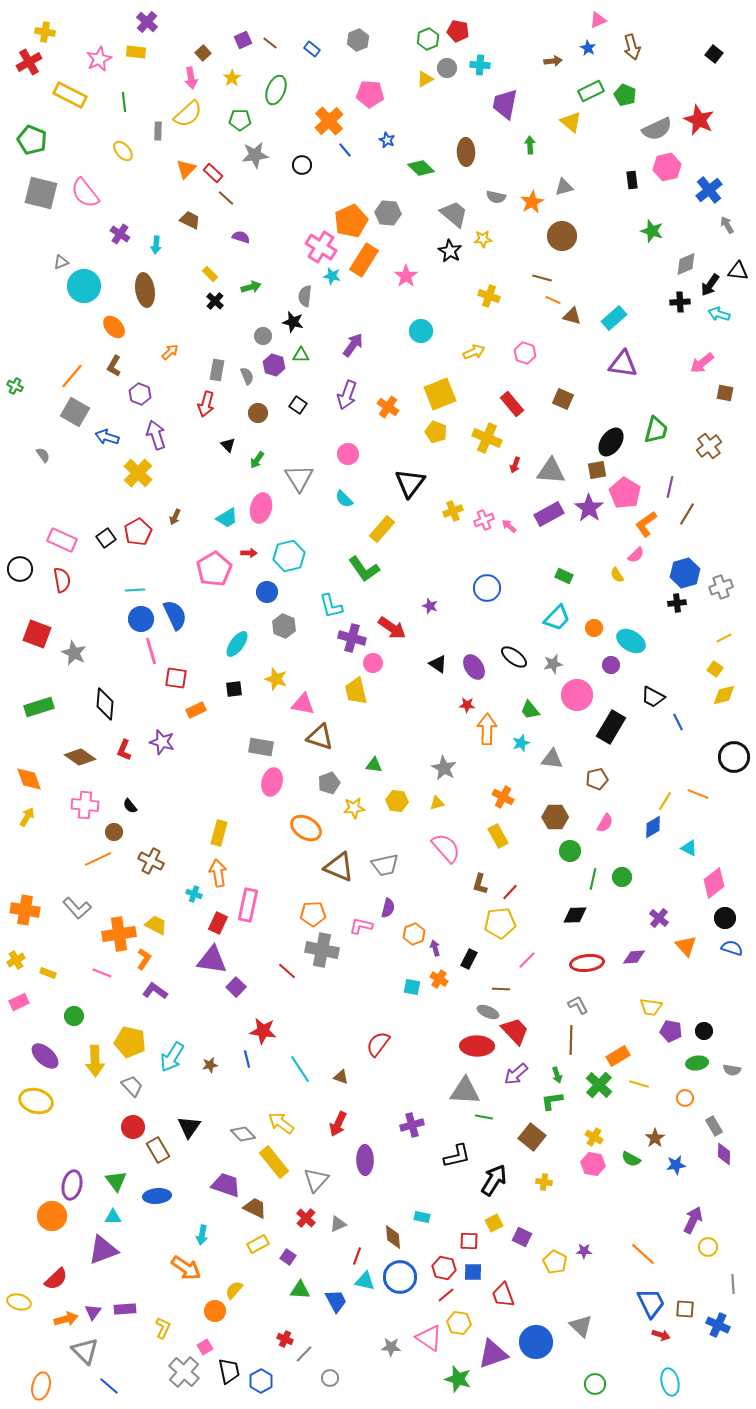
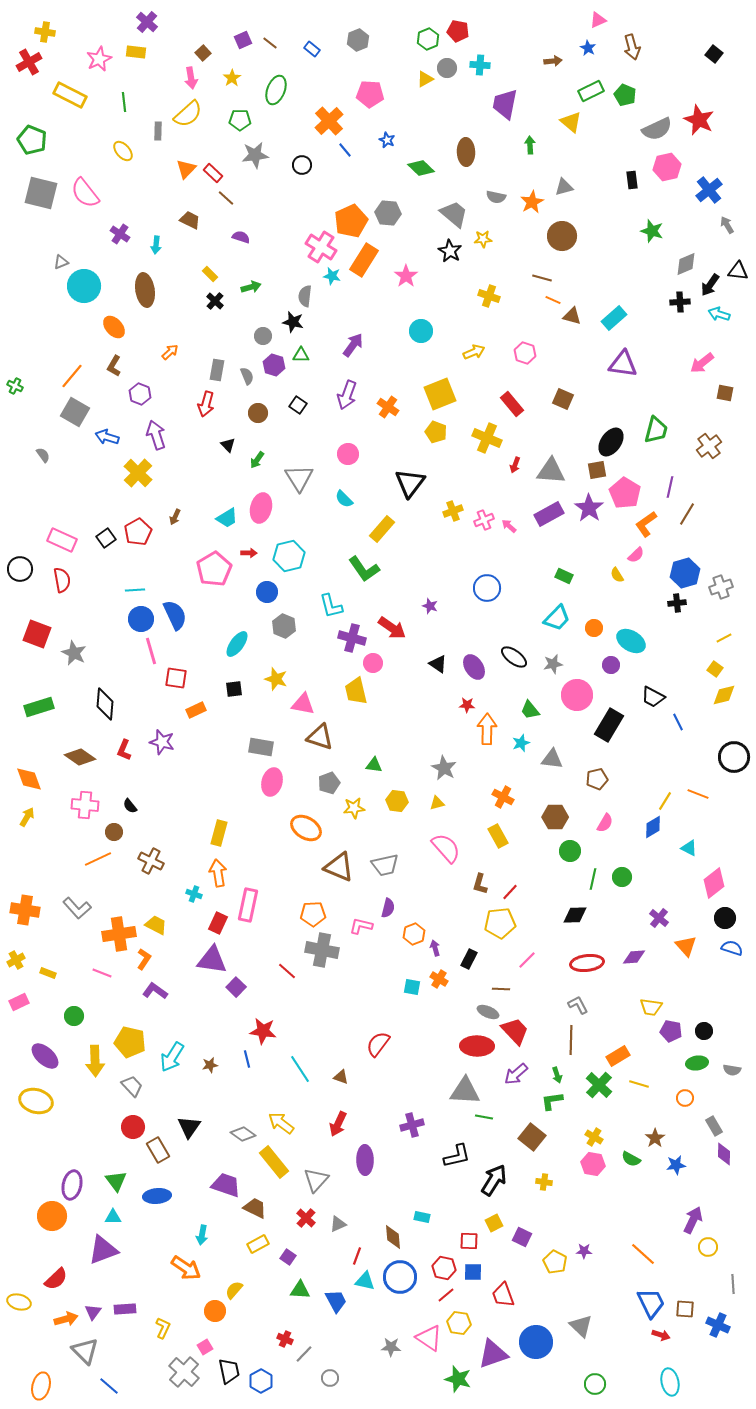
black rectangle at (611, 727): moved 2 px left, 2 px up
gray diamond at (243, 1134): rotated 10 degrees counterclockwise
